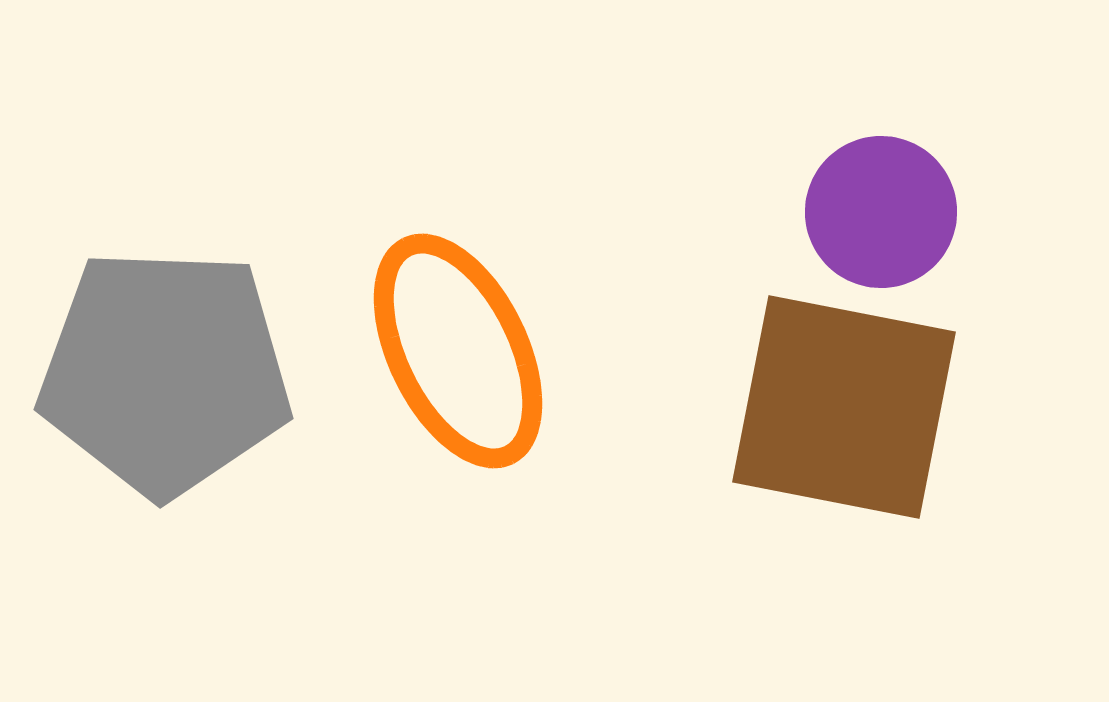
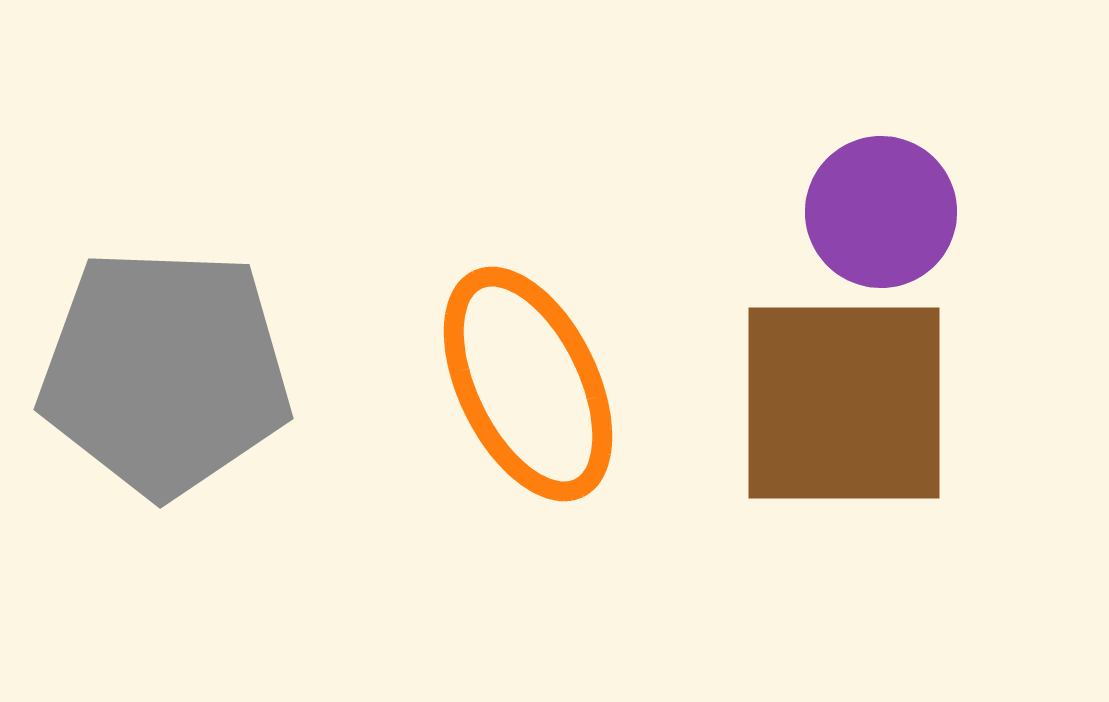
orange ellipse: moved 70 px right, 33 px down
brown square: moved 4 px up; rotated 11 degrees counterclockwise
